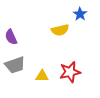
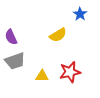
yellow semicircle: moved 2 px left, 5 px down; rotated 18 degrees counterclockwise
gray trapezoid: moved 4 px up
